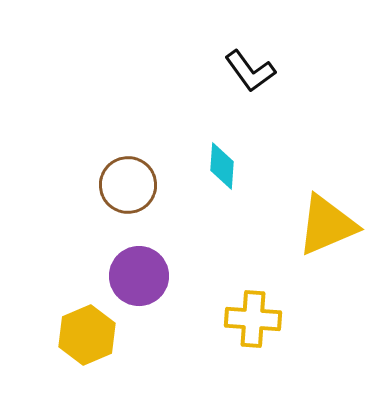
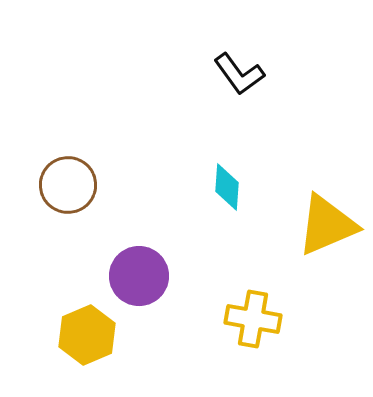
black L-shape: moved 11 px left, 3 px down
cyan diamond: moved 5 px right, 21 px down
brown circle: moved 60 px left
yellow cross: rotated 6 degrees clockwise
